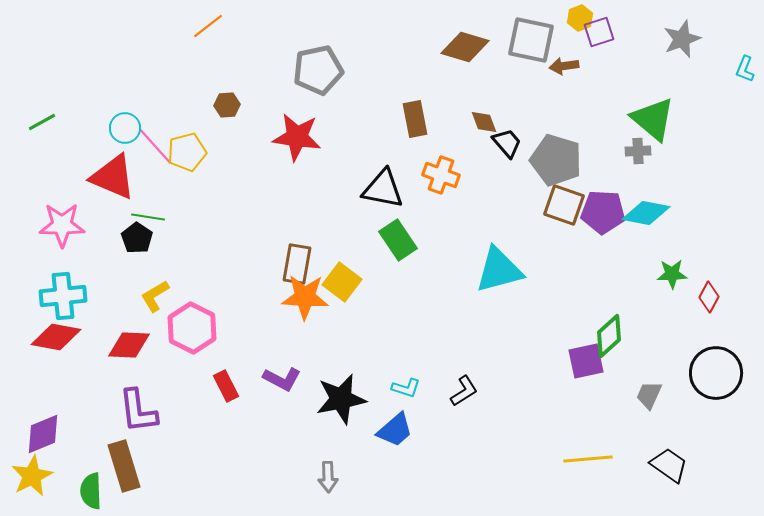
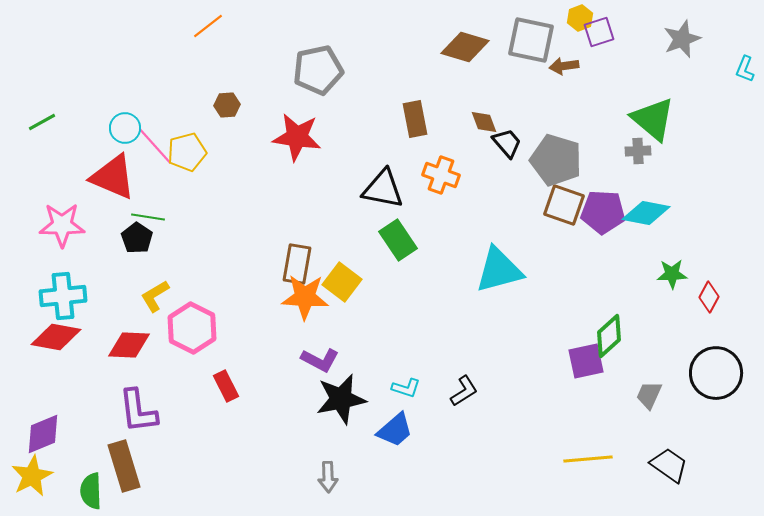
purple L-shape at (282, 379): moved 38 px right, 19 px up
